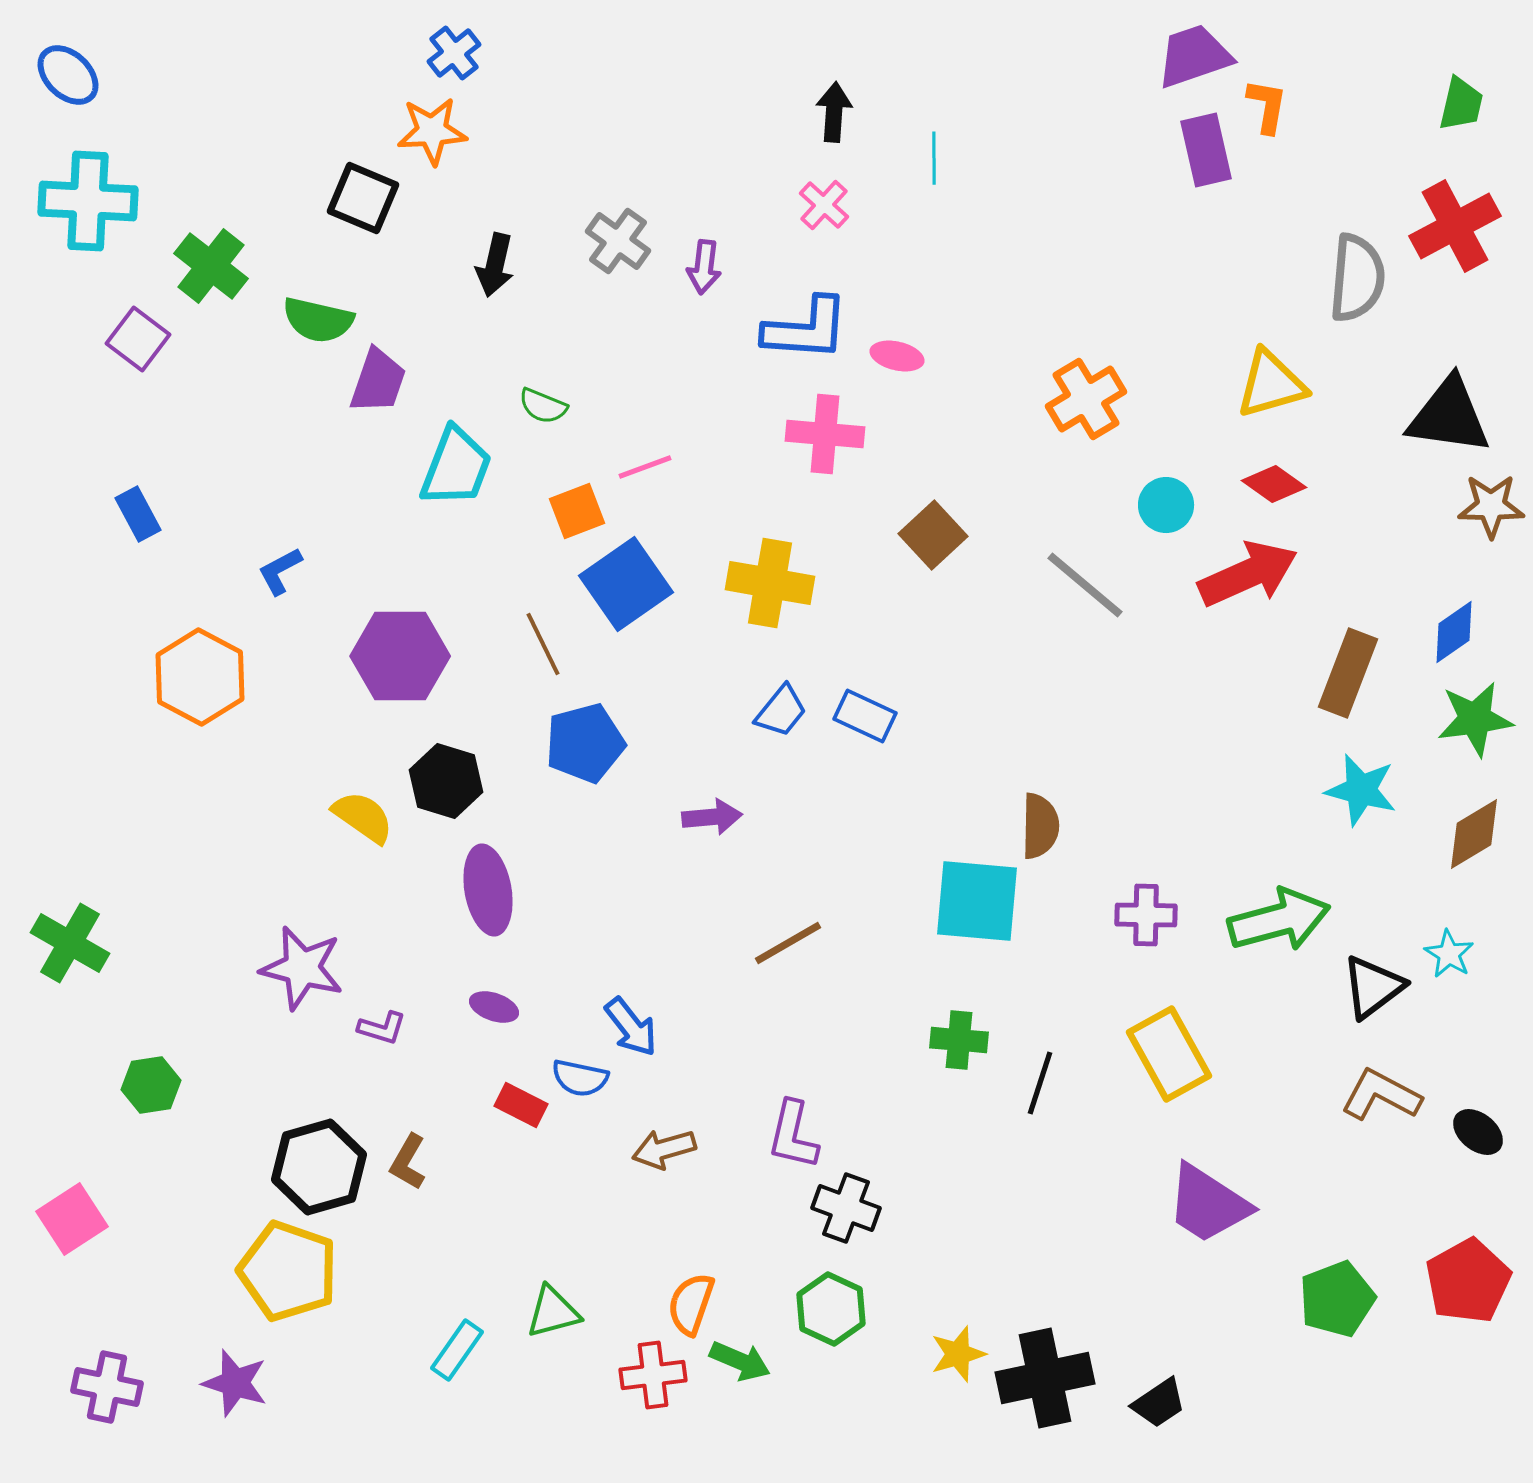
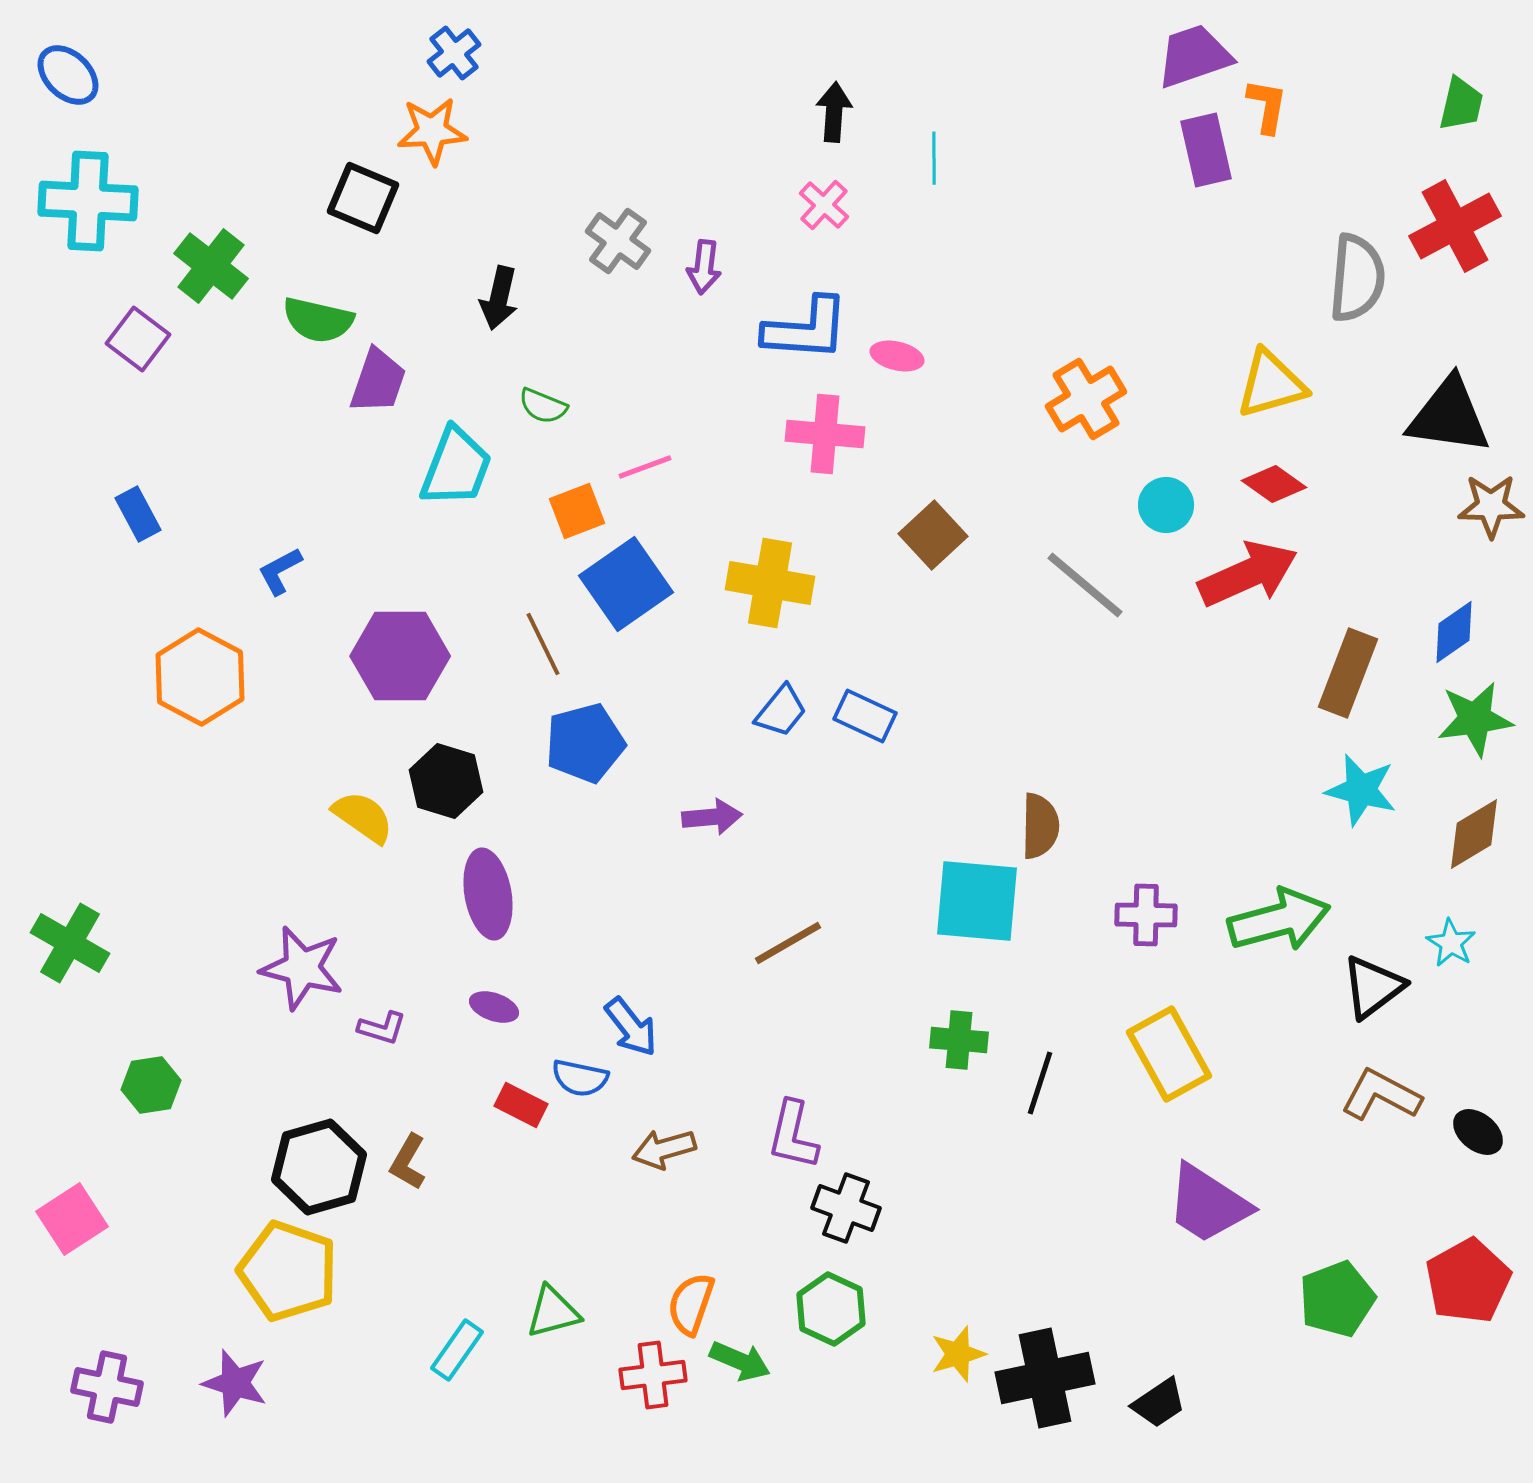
black arrow at (495, 265): moved 4 px right, 33 px down
purple ellipse at (488, 890): moved 4 px down
cyan star at (1449, 954): moved 2 px right, 11 px up
